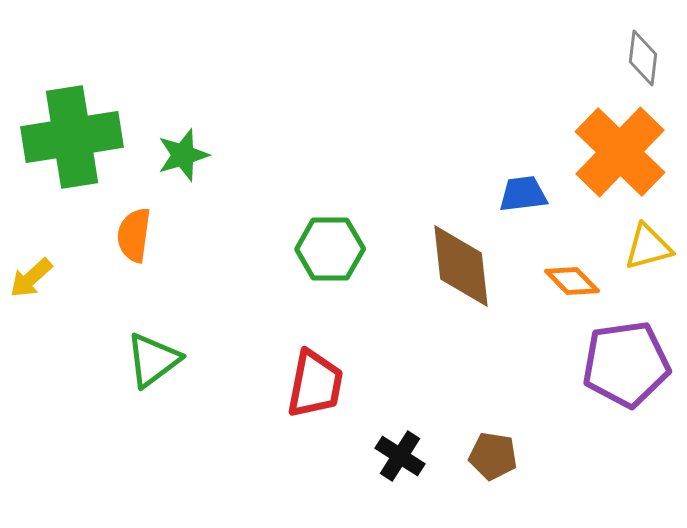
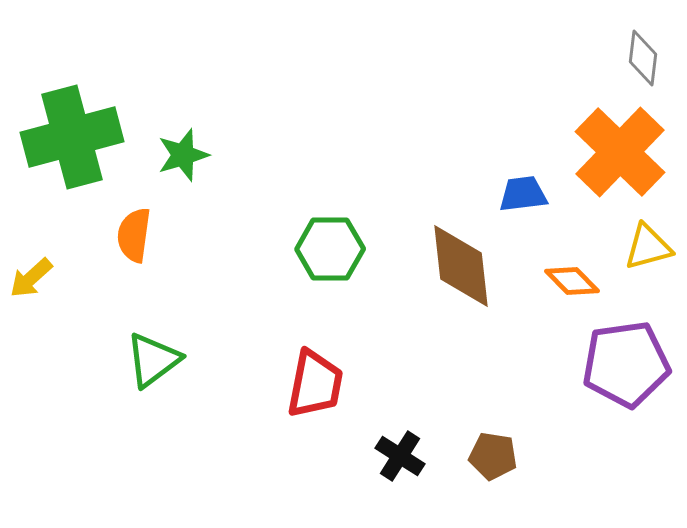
green cross: rotated 6 degrees counterclockwise
